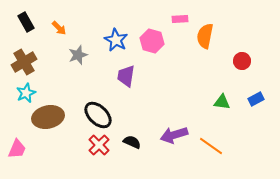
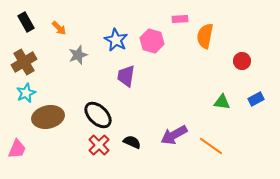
purple arrow: rotated 12 degrees counterclockwise
